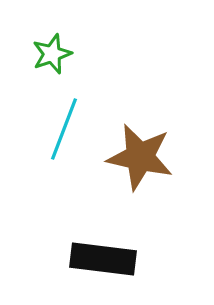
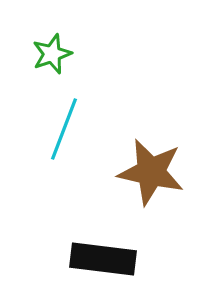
brown star: moved 11 px right, 15 px down
